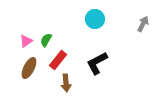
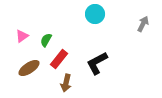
cyan circle: moved 5 px up
pink triangle: moved 4 px left, 5 px up
red rectangle: moved 1 px right, 1 px up
brown ellipse: rotated 30 degrees clockwise
brown arrow: rotated 18 degrees clockwise
